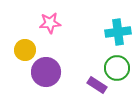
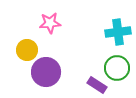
yellow circle: moved 2 px right
